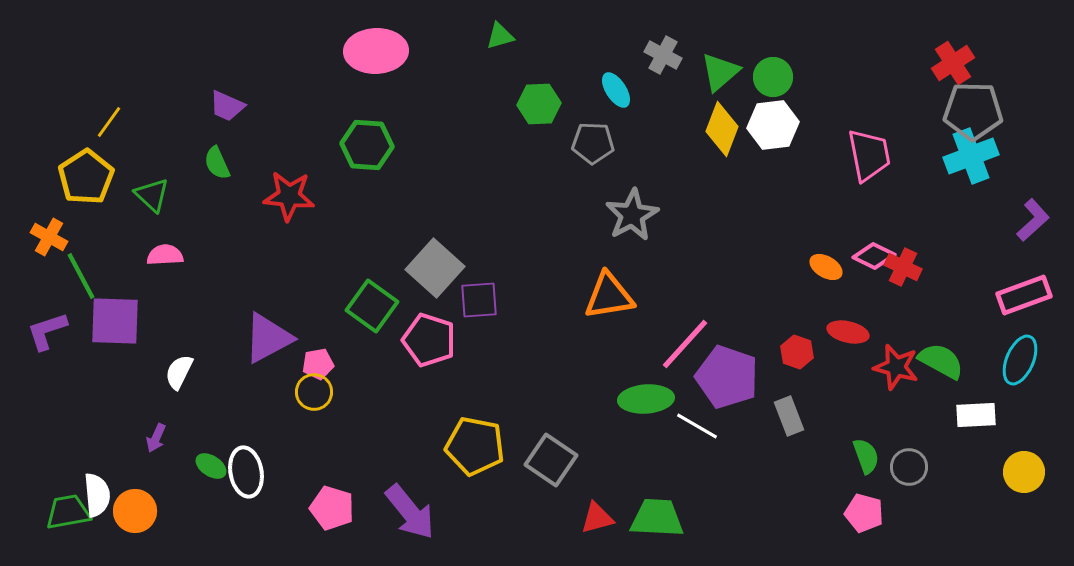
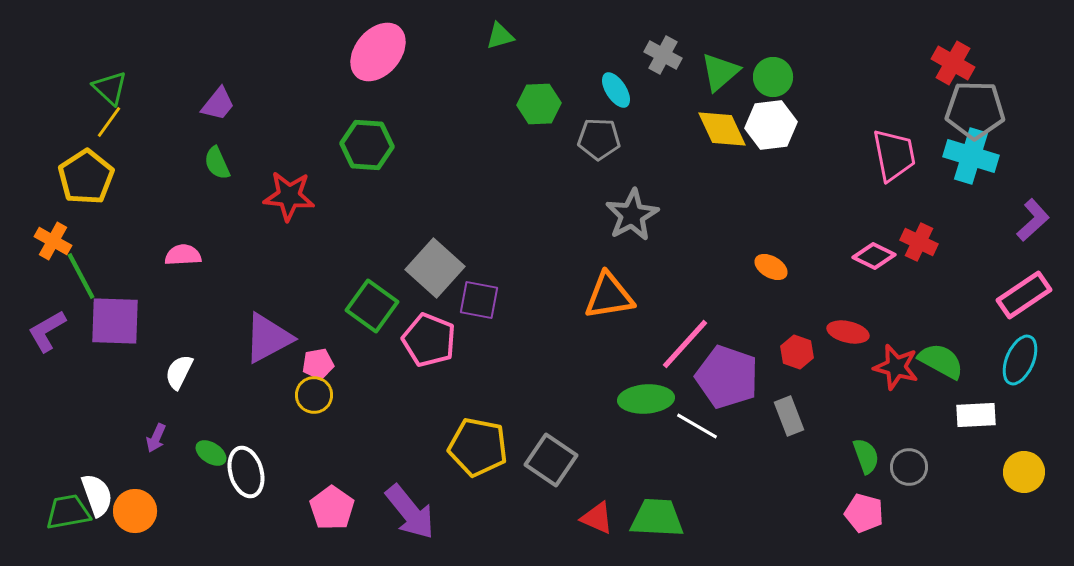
pink ellipse at (376, 51): moved 2 px right, 1 px down; rotated 48 degrees counterclockwise
red cross at (953, 63): rotated 27 degrees counterclockwise
purple trapezoid at (227, 106): moved 9 px left, 2 px up; rotated 75 degrees counterclockwise
gray pentagon at (973, 111): moved 2 px right, 1 px up
white hexagon at (773, 125): moved 2 px left
yellow diamond at (722, 129): rotated 46 degrees counterclockwise
gray pentagon at (593, 143): moved 6 px right, 4 px up
pink trapezoid at (869, 155): moved 25 px right
cyan cross at (971, 156): rotated 38 degrees clockwise
green triangle at (152, 195): moved 42 px left, 107 px up
orange cross at (49, 237): moved 4 px right, 4 px down
pink semicircle at (165, 255): moved 18 px right
orange ellipse at (826, 267): moved 55 px left
red cross at (903, 267): moved 16 px right, 25 px up
pink rectangle at (1024, 295): rotated 14 degrees counterclockwise
purple square at (479, 300): rotated 15 degrees clockwise
purple L-shape at (47, 331): rotated 12 degrees counterclockwise
pink pentagon at (429, 340): rotated 4 degrees clockwise
yellow circle at (314, 392): moved 3 px down
yellow pentagon at (475, 446): moved 3 px right, 1 px down
green ellipse at (211, 466): moved 13 px up
white ellipse at (246, 472): rotated 6 degrees counterclockwise
white semicircle at (97, 495): rotated 15 degrees counterclockwise
pink pentagon at (332, 508): rotated 18 degrees clockwise
red triangle at (597, 518): rotated 39 degrees clockwise
